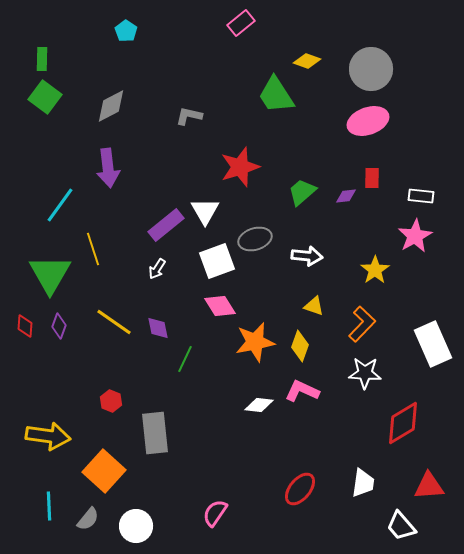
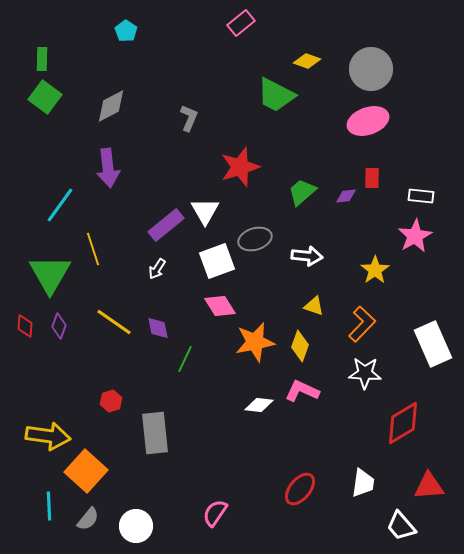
green trapezoid at (276, 95): rotated 30 degrees counterclockwise
gray L-shape at (189, 116): moved 2 px down; rotated 100 degrees clockwise
red hexagon at (111, 401): rotated 20 degrees clockwise
orange square at (104, 471): moved 18 px left
